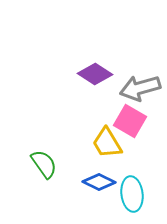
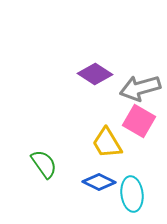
pink square: moved 9 px right
